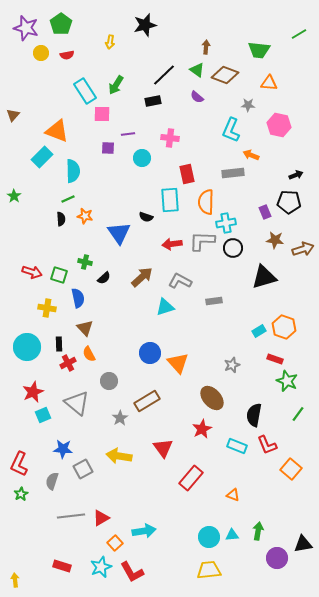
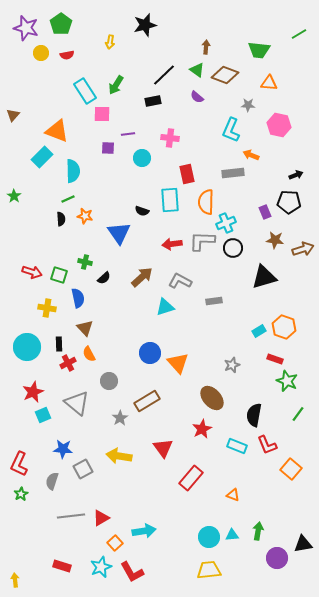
black semicircle at (146, 217): moved 4 px left, 6 px up
cyan cross at (226, 223): rotated 12 degrees counterclockwise
